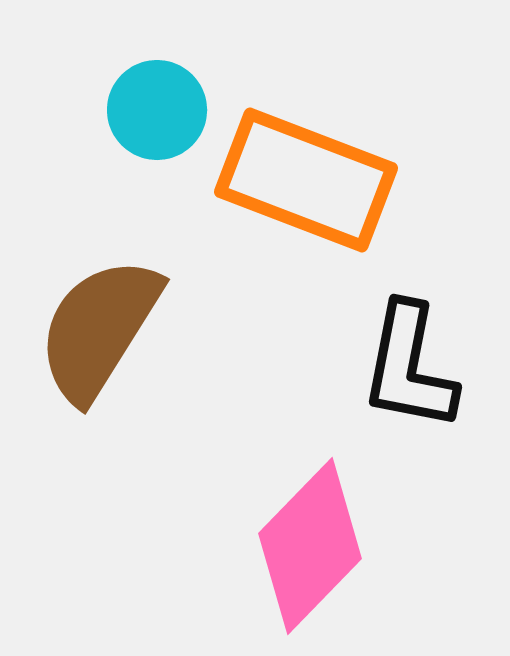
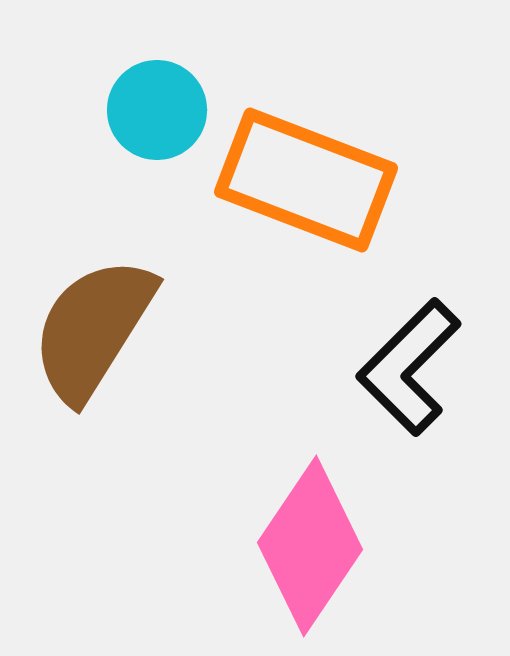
brown semicircle: moved 6 px left
black L-shape: rotated 34 degrees clockwise
pink diamond: rotated 10 degrees counterclockwise
